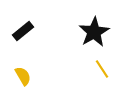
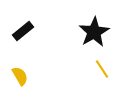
yellow semicircle: moved 3 px left
